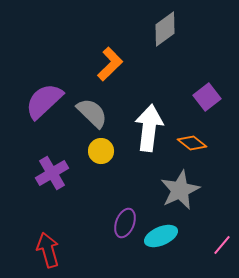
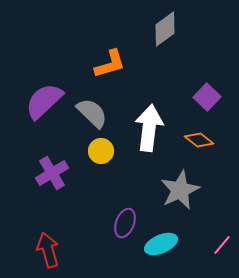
orange L-shape: rotated 28 degrees clockwise
purple square: rotated 8 degrees counterclockwise
orange diamond: moved 7 px right, 3 px up
cyan ellipse: moved 8 px down
